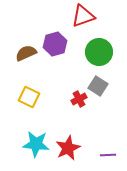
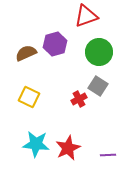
red triangle: moved 3 px right
